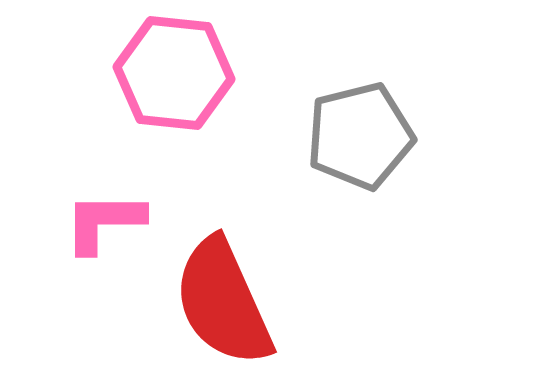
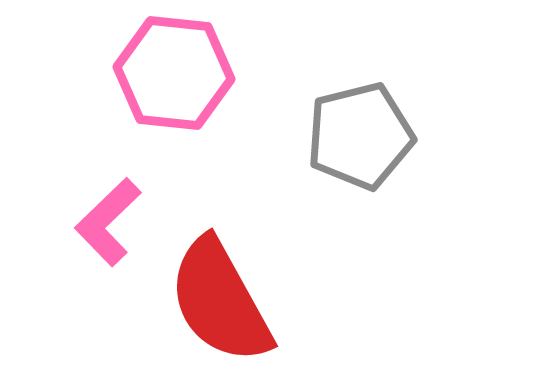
pink L-shape: moved 4 px right; rotated 44 degrees counterclockwise
red semicircle: moved 3 px left, 1 px up; rotated 5 degrees counterclockwise
